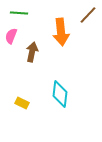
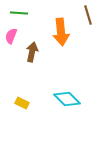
brown line: rotated 60 degrees counterclockwise
cyan diamond: moved 7 px right, 5 px down; rotated 52 degrees counterclockwise
